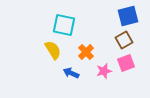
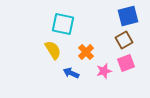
cyan square: moved 1 px left, 1 px up
